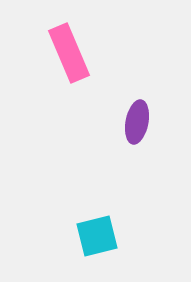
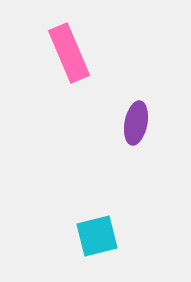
purple ellipse: moved 1 px left, 1 px down
